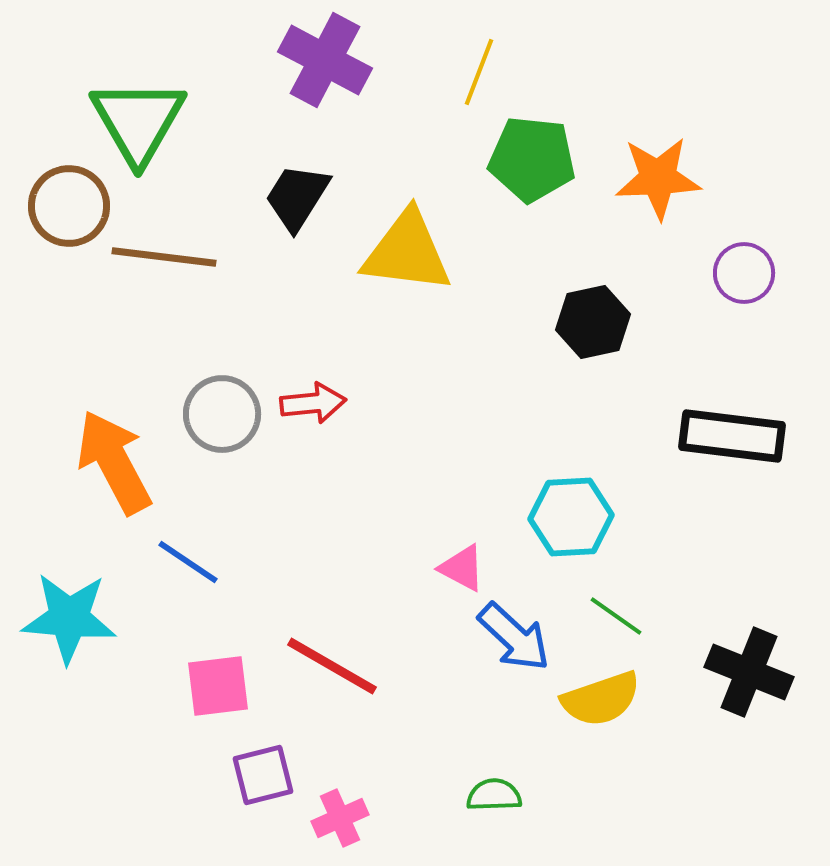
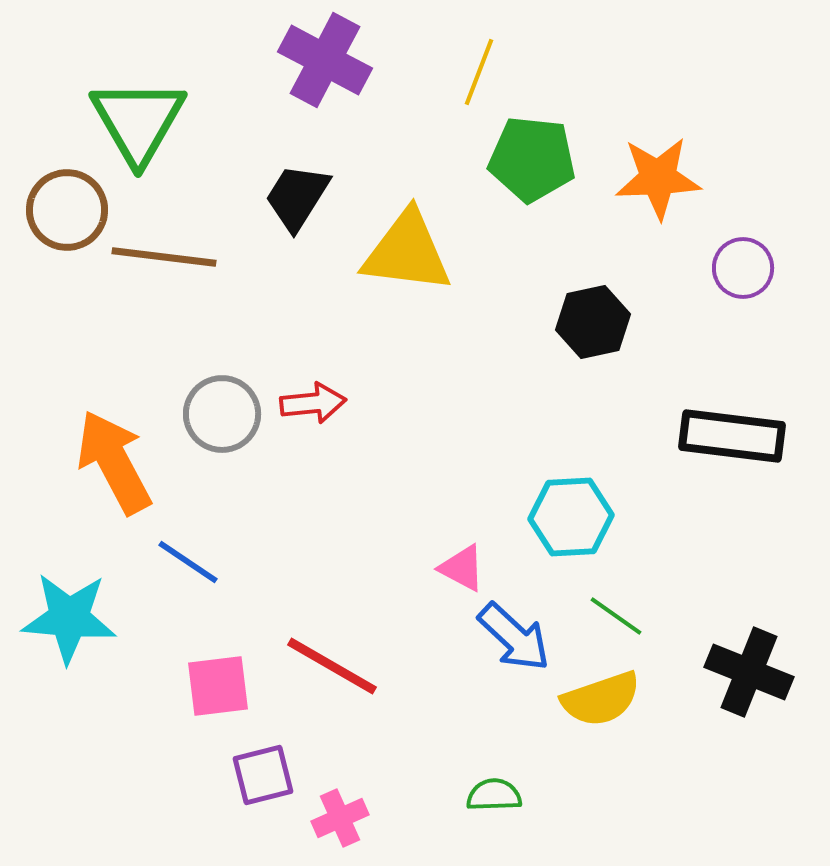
brown circle: moved 2 px left, 4 px down
purple circle: moved 1 px left, 5 px up
